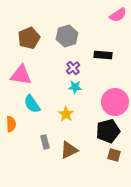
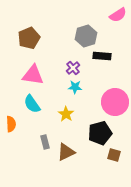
gray hexagon: moved 19 px right
black rectangle: moved 1 px left, 1 px down
pink triangle: moved 12 px right
black pentagon: moved 8 px left, 2 px down
brown triangle: moved 3 px left, 2 px down
